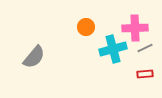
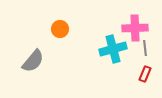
orange circle: moved 26 px left, 2 px down
gray line: rotated 70 degrees counterclockwise
gray semicircle: moved 1 px left, 4 px down
red rectangle: rotated 63 degrees counterclockwise
